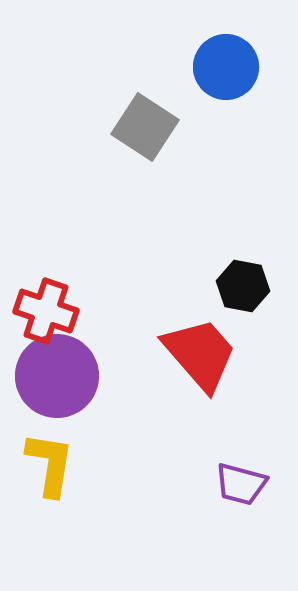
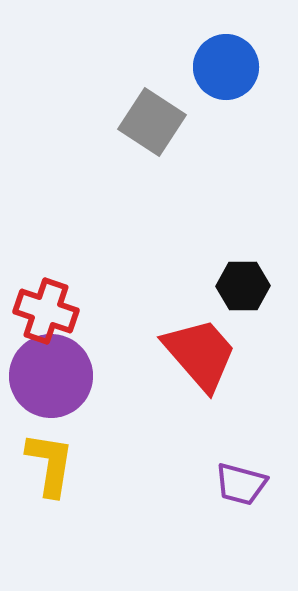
gray square: moved 7 px right, 5 px up
black hexagon: rotated 12 degrees counterclockwise
purple circle: moved 6 px left
